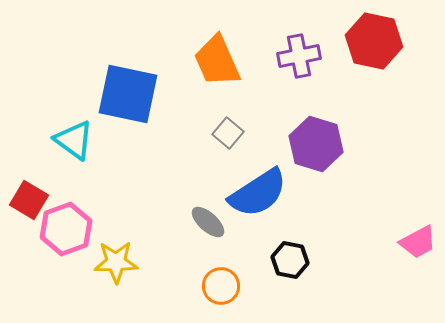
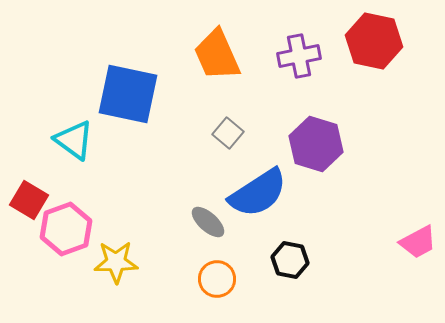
orange trapezoid: moved 6 px up
orange circle: moved 4 px left, 7 px up
